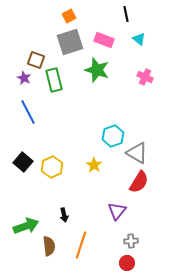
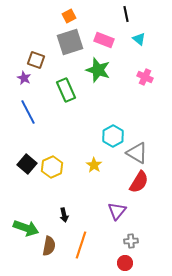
green star: moved 1 px right
green rectangle: moved 12 px right, 10 px down; rotated 10 degrees counterclockwise
cyan hexagon: rotated 10 degrees counterclockwise
black square: moved 4 px right, 2 px down
green arrow: moved 2 px down; rotated 40 degrees clockwise
brown semicircle: rotated 18 degrees clockwise
red circle: moved 2 px left
